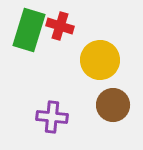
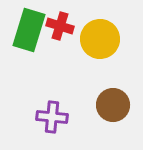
yellow circle: moved 21 px up
